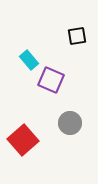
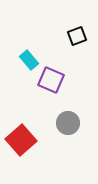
black square: rotated 12 degrees counterclockwise
gray circle: moved 2 px left
red square: moved 2 px left
